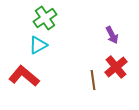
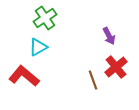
purple arrow: moved 3 px left, 1 px down
cyan triangle: moved 2 px down
brown line: rotated 12 degrees counterclockwise
